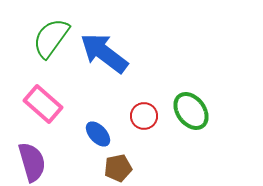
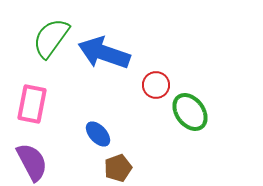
blue arrow: rotated 18 degrees counterclockwise
pink rectangle: moved 11 px left; rotated 60 degrees clockwise
green ellipse: moved 1 px left, 1 px down
red circle: moved 12 px right, 31 px up
purple semicircle: rotated 12 degrees counterclockwise
brown pentagon: rotated 8 degrees counterclockwise
